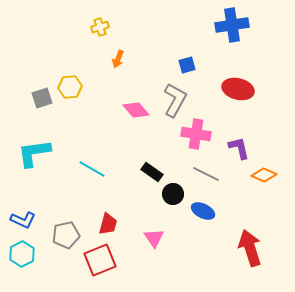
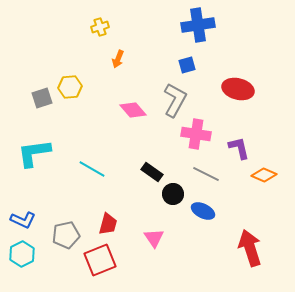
blue cross: moved 34 px left
pink diamond: moved 3 px left
